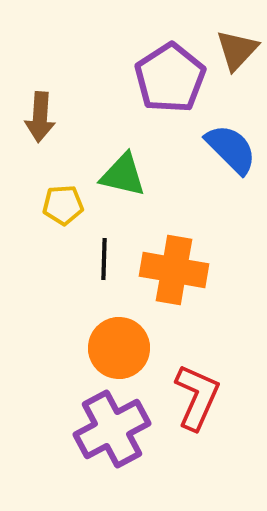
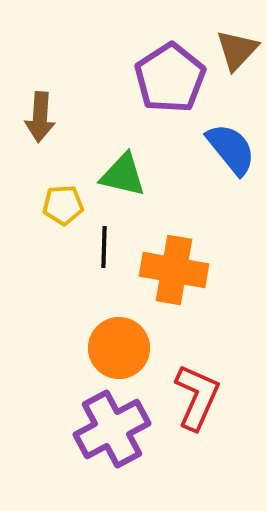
blue semicircle: rotated 6 degrees clockwise
black line: moved 12 px up
